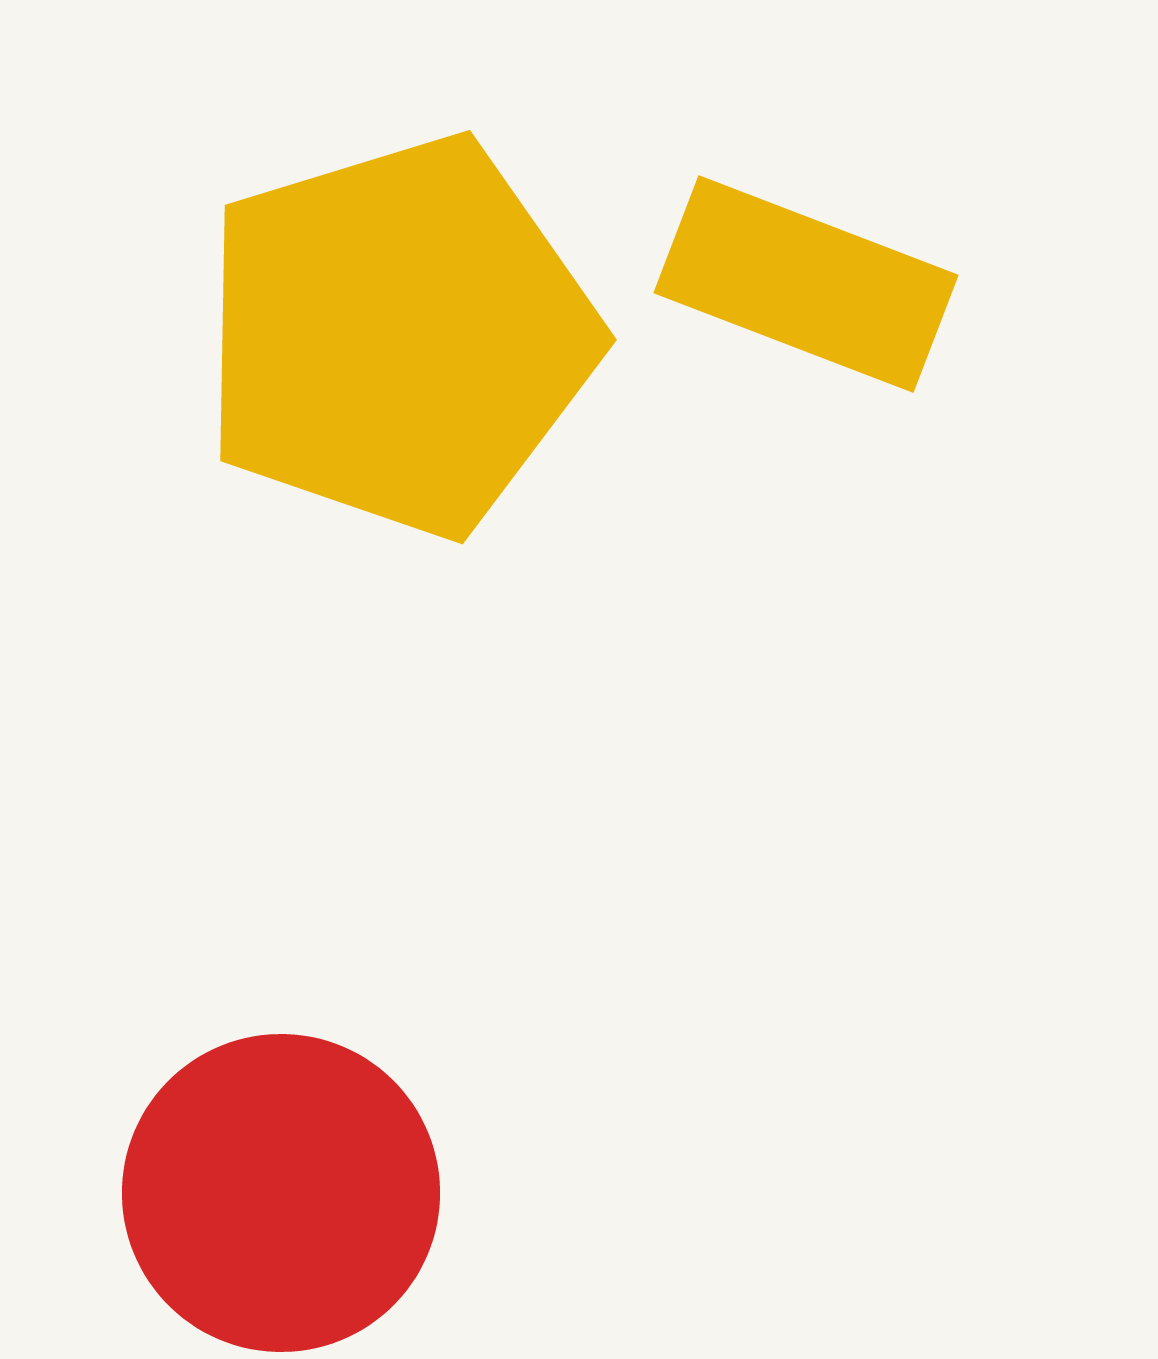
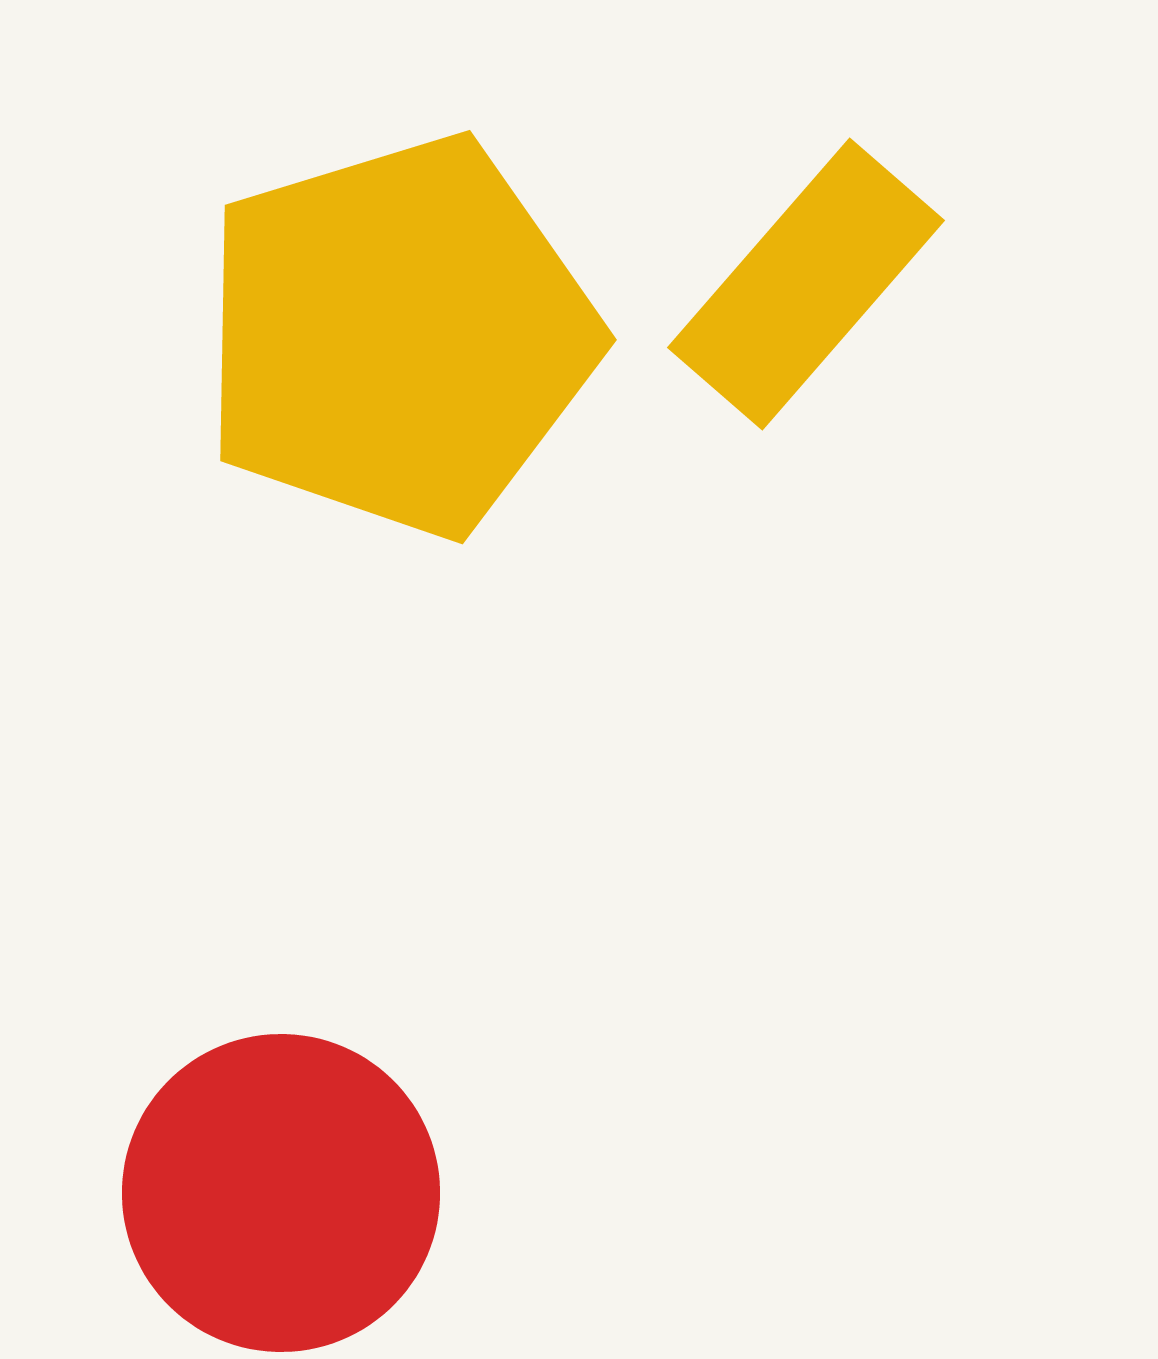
yellow rectangle: rotated 70 degrees counterclockwise
